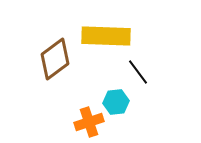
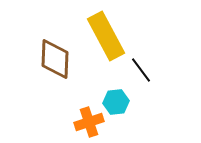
yellow rectangle: rotated 60 degrees clockwise
brown diamond: rotated 51 degrees counterclockwise
black line: moved 3 px right, 2 px up
